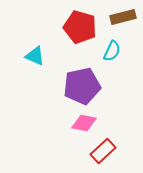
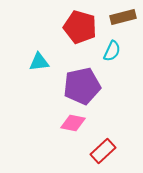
cyan triangle: moved 4 px right, 6 px down; rotated 30 degrees counterclockwise
pink diamond: moved 11 px left
